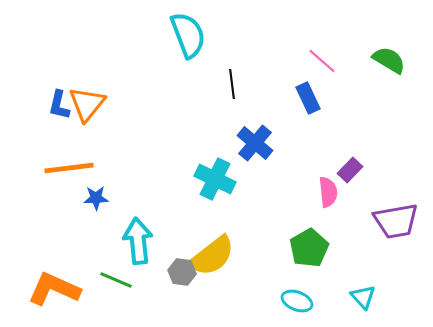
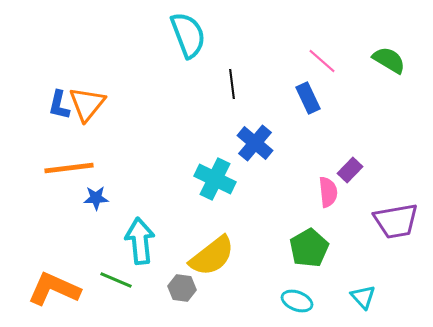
cyan arrow: moved 2 px right
gray hexagon: moved 16 px down
